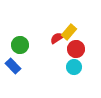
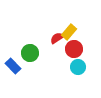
green circle: moved 10 px right, 8 px down
red circle: moved 2 px left
cyan circle: moved 4 px right
